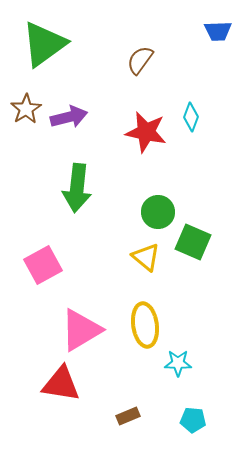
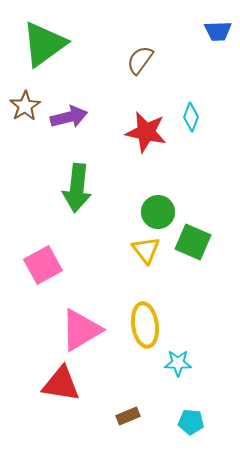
brown star: moved 1 px left, 3 px up
yellow triangle: moved 7 px up; rotated 12 degrees clockwise
cyan pentagon: moved 2 px left, 2 px down
